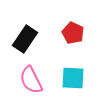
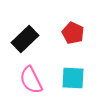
black rectangle: rotated 12 degrees clockwise
